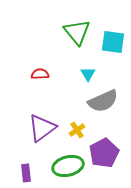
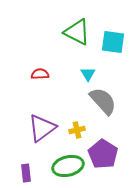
green triangle: rotated 24 degrees counterclockwise
gray semicircle: rotated 108 degrees counterclockwise
yellow cross: rotated 21 degrees clockwise
purple pentagon: moved 1 px left, 1 px down; rotated 12 degrees counterclockwise
